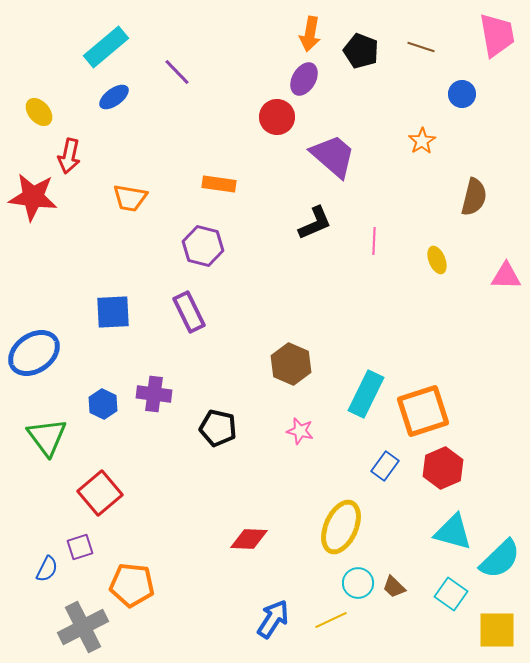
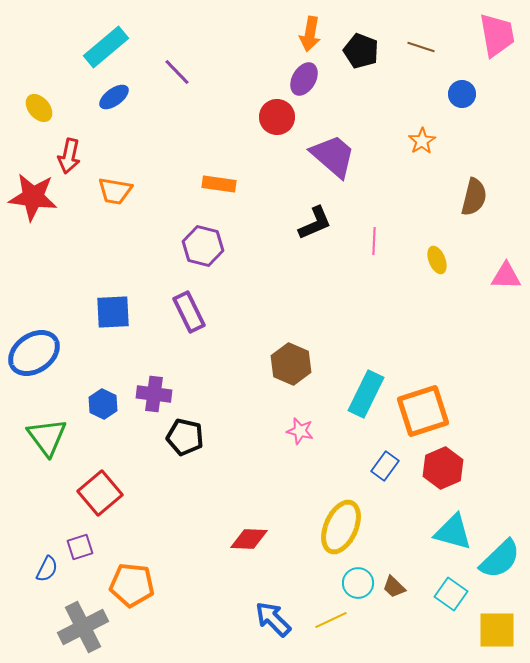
yellow ellipse at (39, 112): moved 4 px up
orange trapezoid at (130, 198): moved 15 px left, 7 px up
black pentagon at (218, 428): moved 33 px left, 9 px down
blue arrow at (273, 619): rotated 78 degrees counterclockwise
